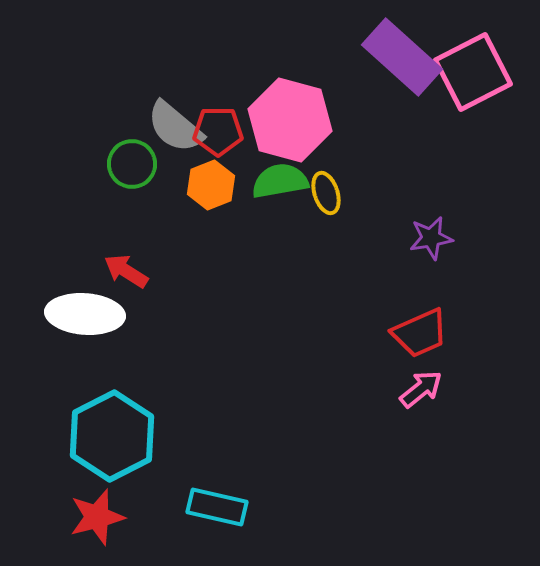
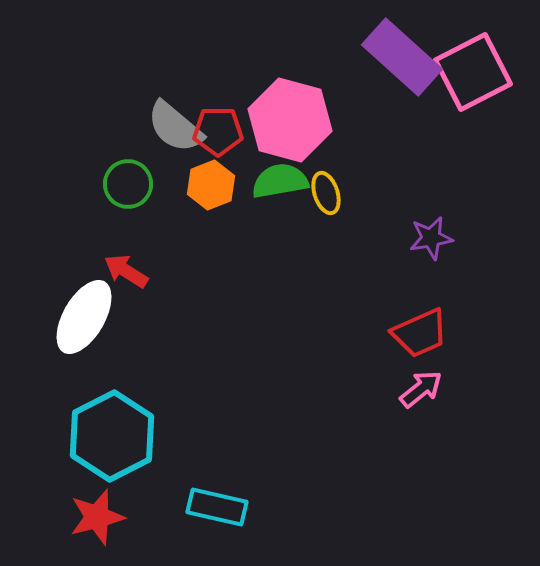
green circle: moved 4 px left, 20 px down
white ellipse: moved 1 px left, 3 px down; rotated 64 degrees counterclockwise
